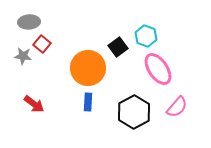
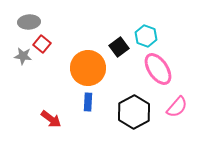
black square: moved 1 px right
red arrow: moved 17 px right, 15 px down
